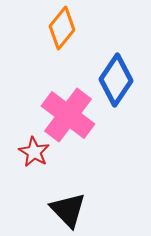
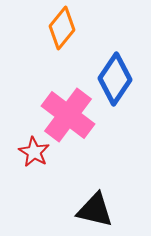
blue diamond: moved 1 px left, 1 px up
black triangle: moved 27 px right; rotated 33 degrees counterclockwise
